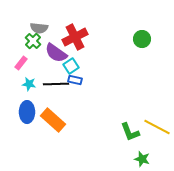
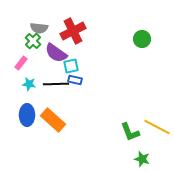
red cross: moved 2 px left, 6 px up
cyan square: rotated 21 degrees clockwise
blue ellipse: moved 3 px down
